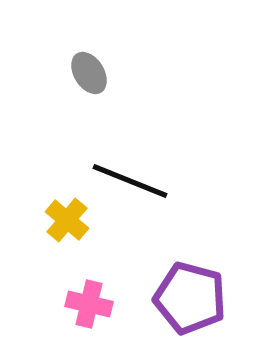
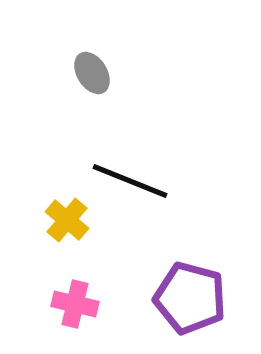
gray ellipse: moved 3 px right
pink cross: moved 14 px left
